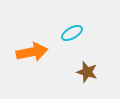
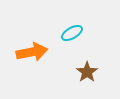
brown star: rotated 20 degrees clockwise
